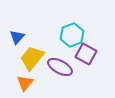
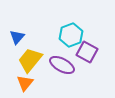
cyan hexagon: moved 1 px left
purple square: moved 1 px right, 2 px up
yellow trapezoid: moved 2 px left, 2 px down
purple ellipse: moved 2 px right, 2 px up
